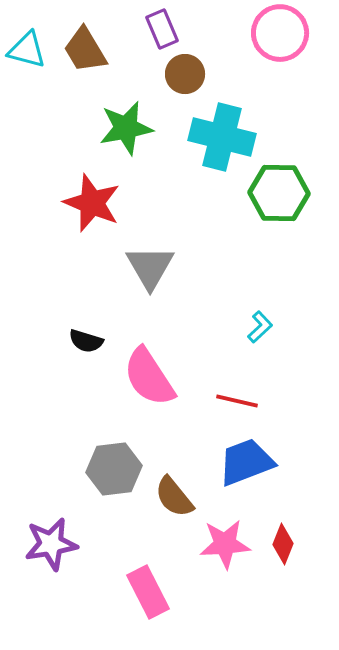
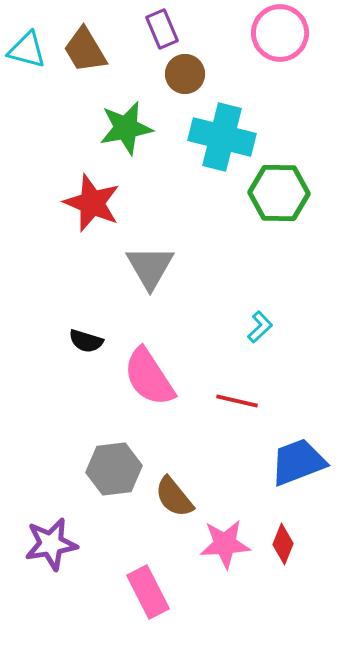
blue trapezoid: moved 52 px right
